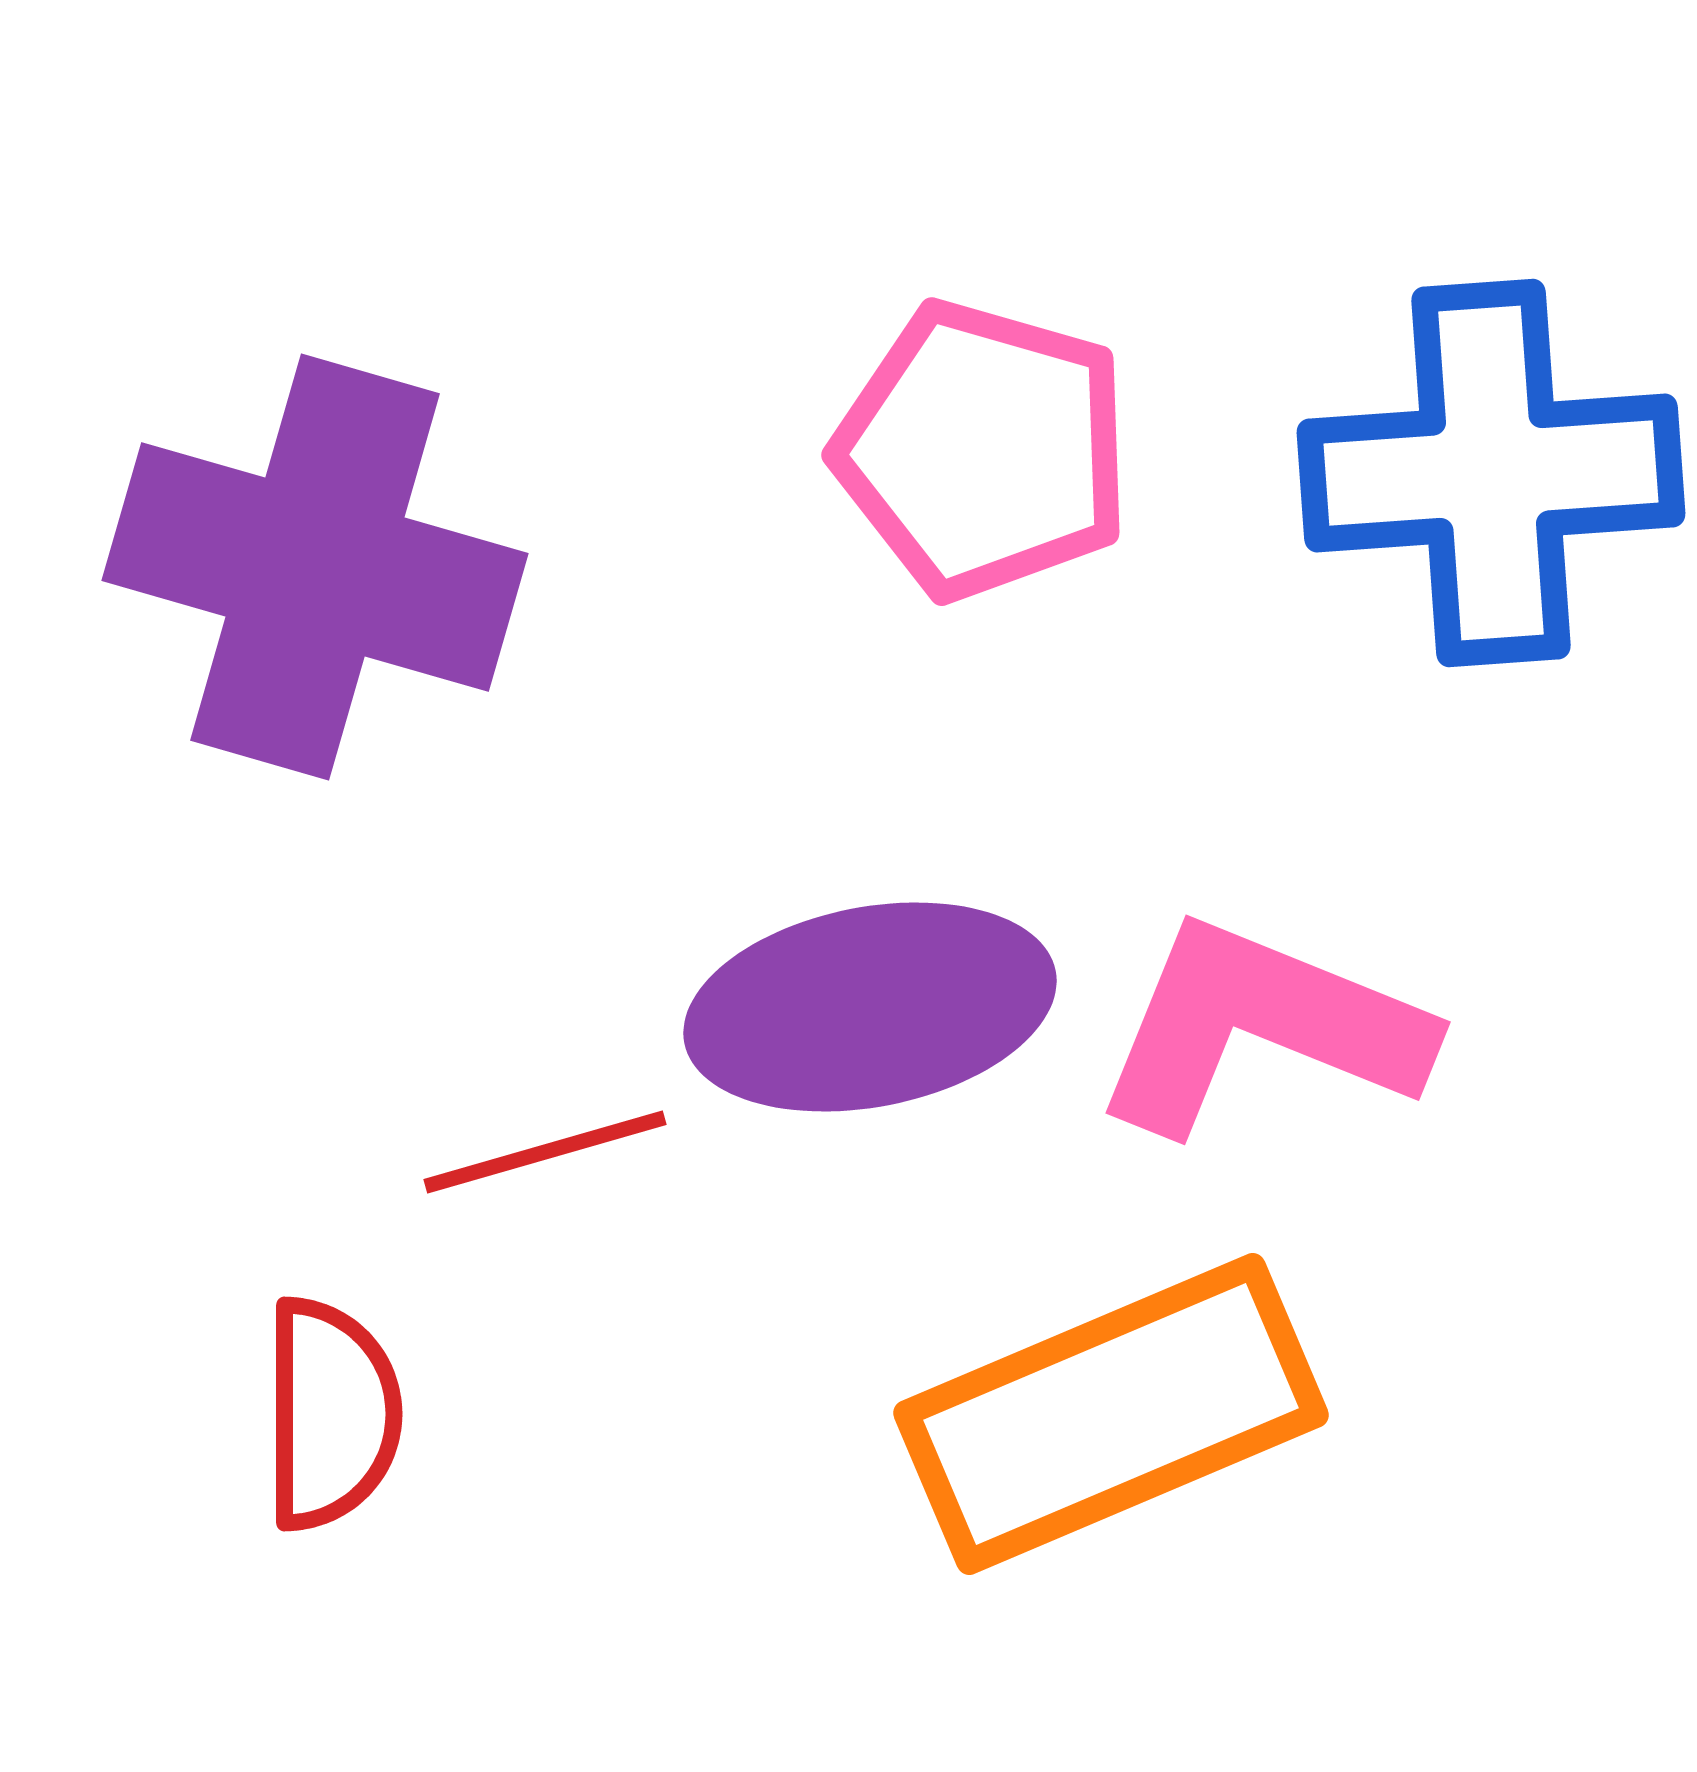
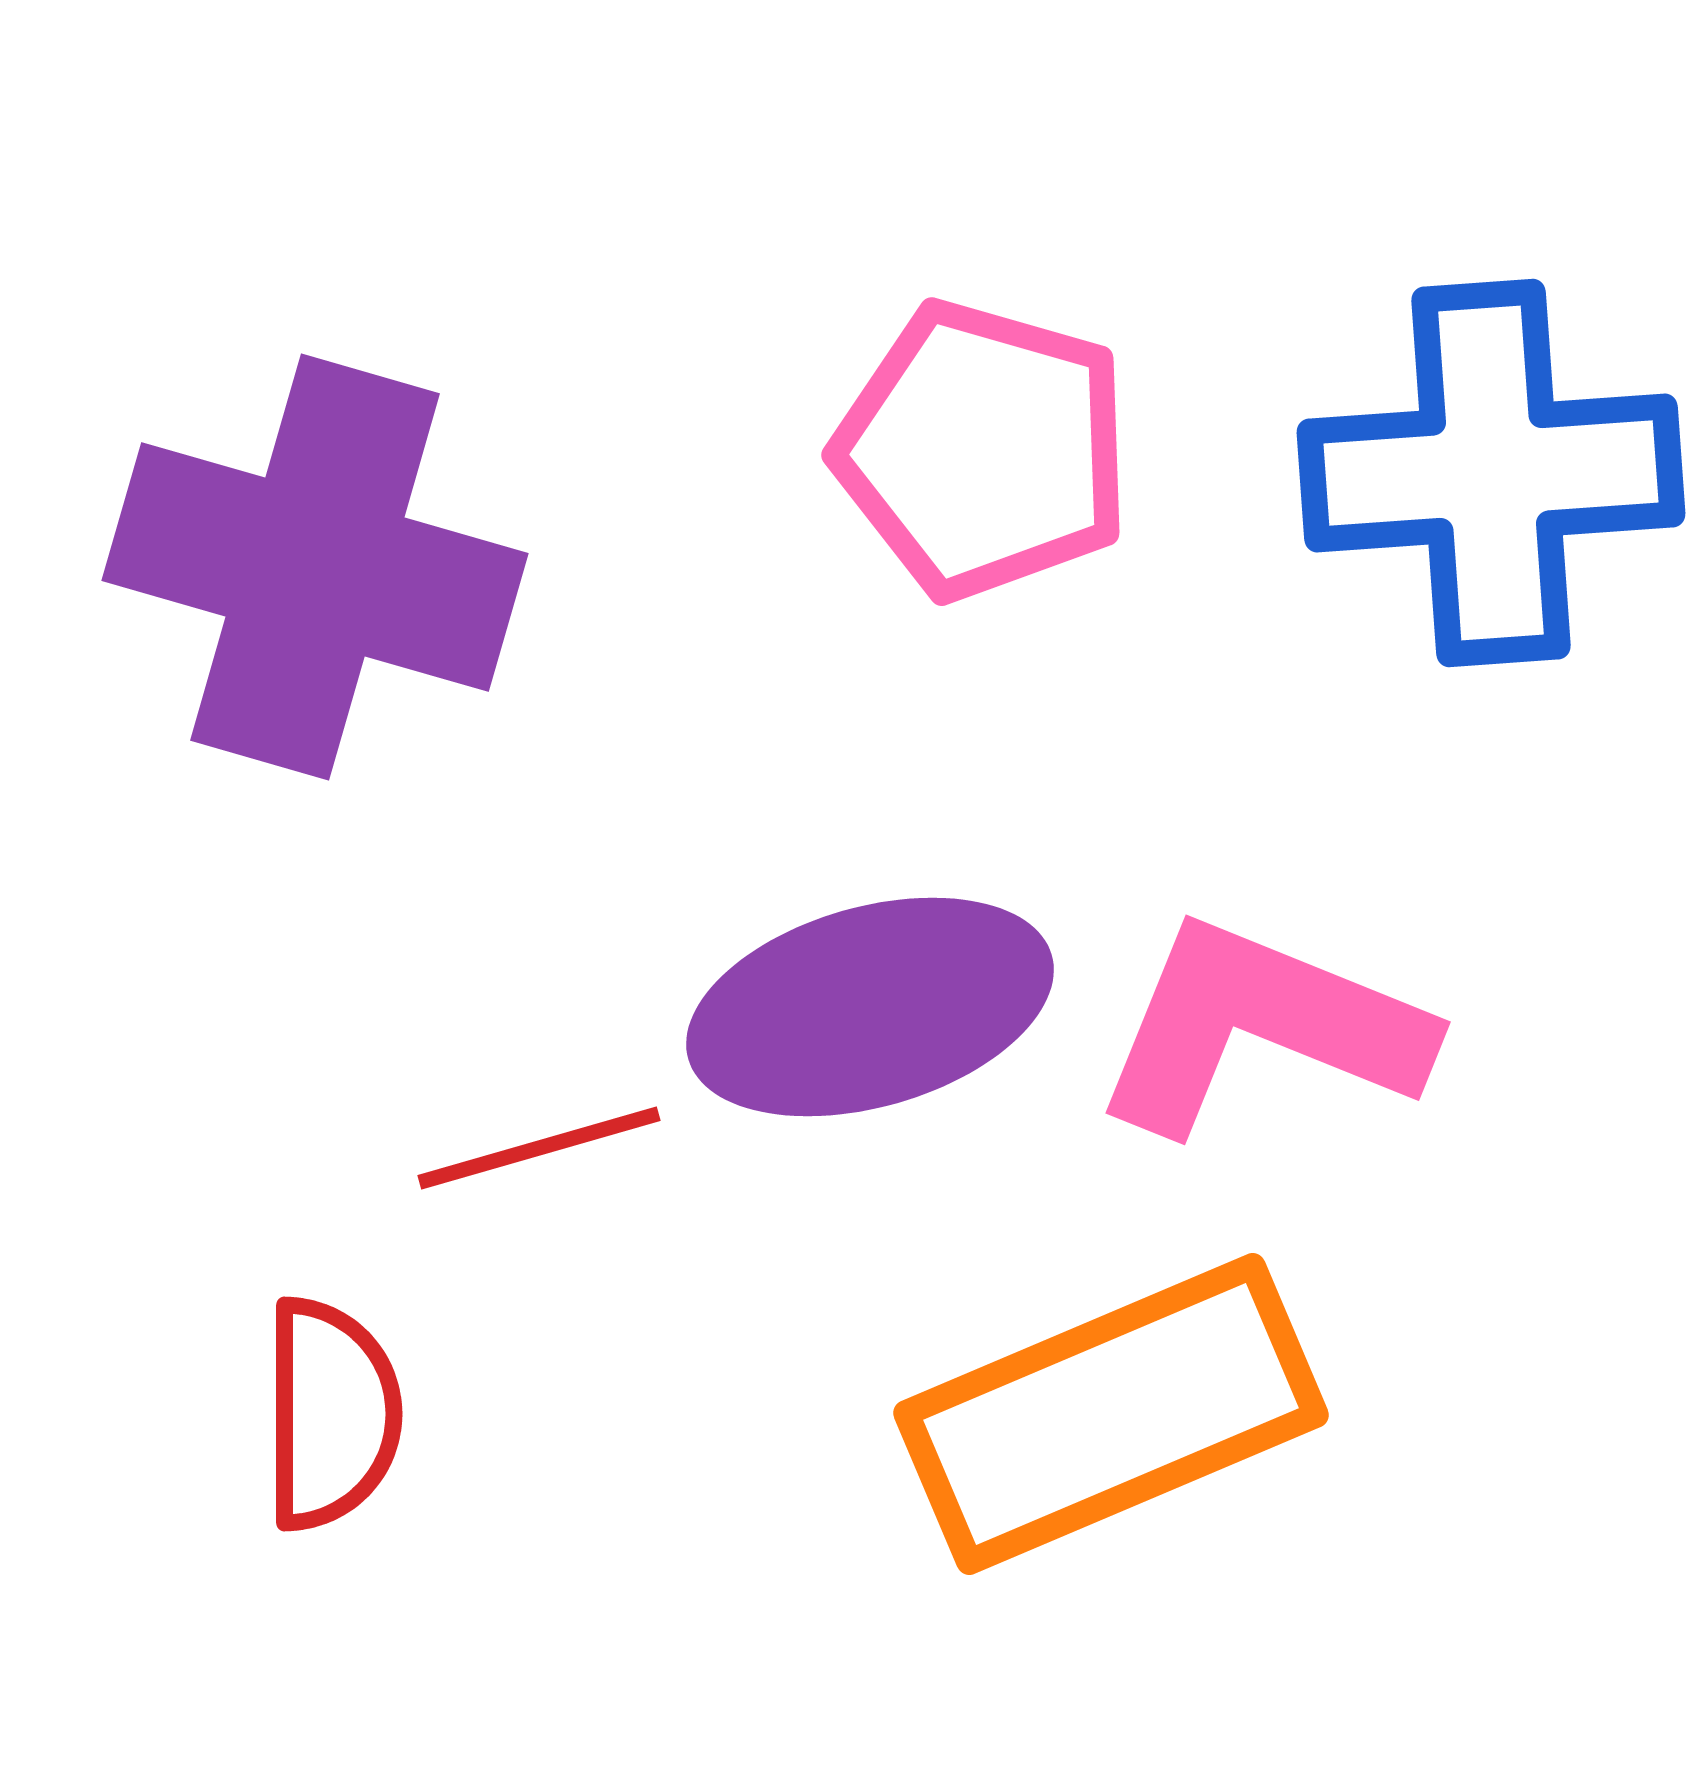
purple ellipse: rotated 5 degrees counterclockwise
red line: moved 6 px left, 4 px up
